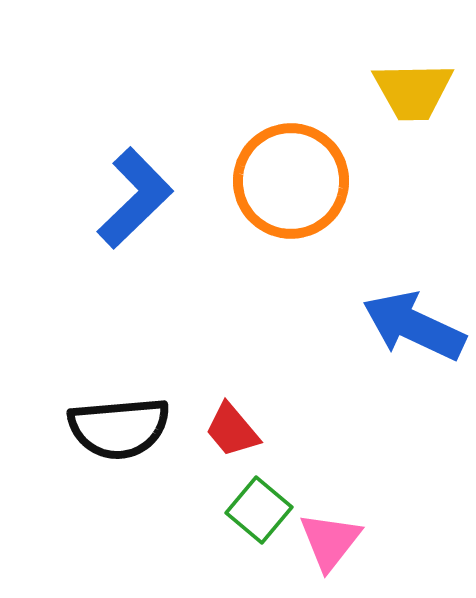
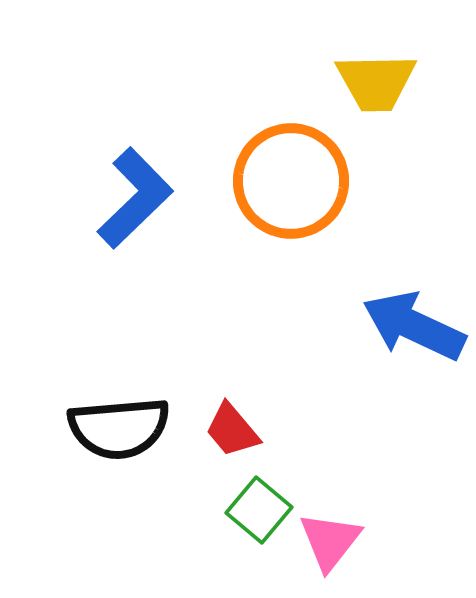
yellow trapezoid: moved 37 px left, 9 px up
